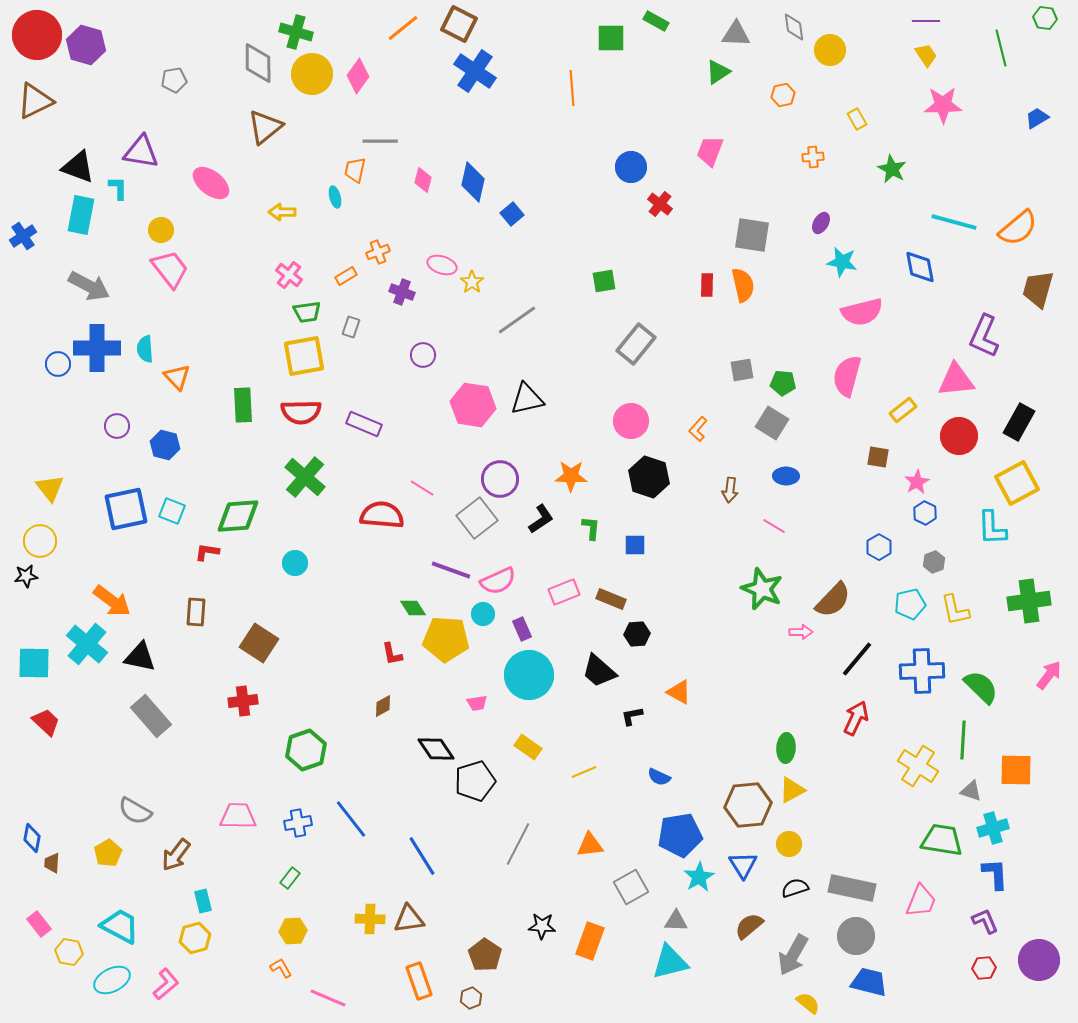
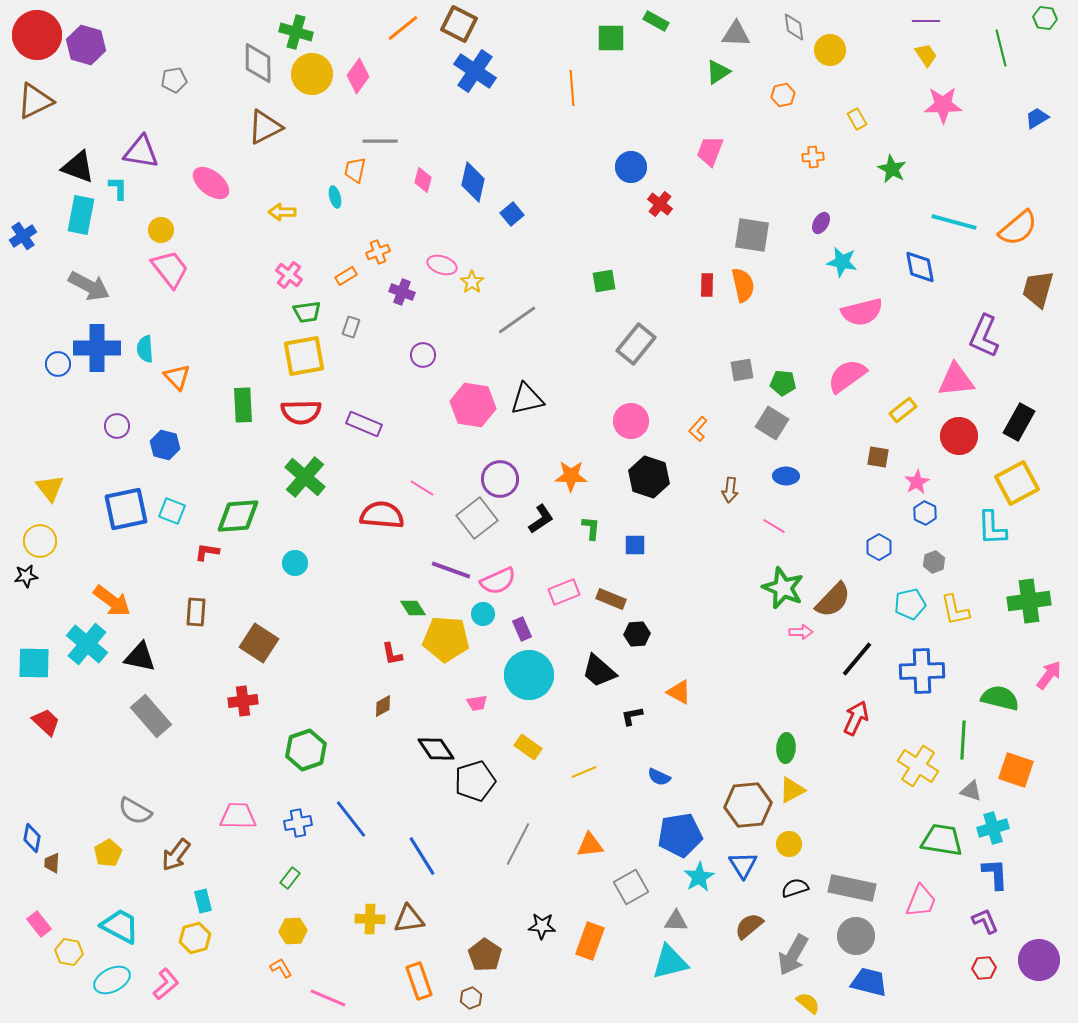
brown triangle at (265, 127): rotated 12 degrees clockwise
pink semicircle at (847, 376): rotated 39 degrees clockwise
green star at (762, 589): moved 21 px right, 1 px up
green semicircle at (981, 687): moved 19 px right, 11 px down; rotated 30 degrees counterclockwise
orange square at (1016, 770): rotated 18 degrees clockwise
